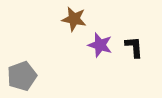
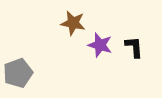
brown star: moved 1 px left, 4 px down
gray pentagon: moved 4 px left, 3 px up
